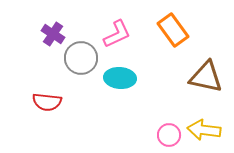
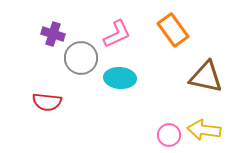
purple cross: rotated 15 degrees counterclockwise
